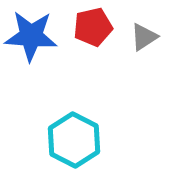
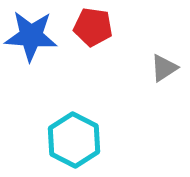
red pentagon: rotated 21 degrees clockwise
gray triangle: moved 20 px right, 31 px down
